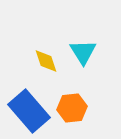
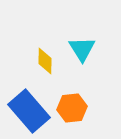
cyan triangle: moved 1 px left, 3 px up
yellow diamond: moved 1 px left; rotated 20 degrees clockwise
